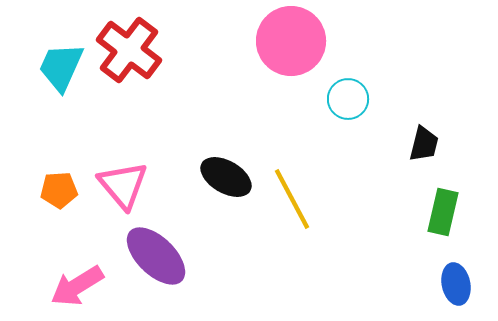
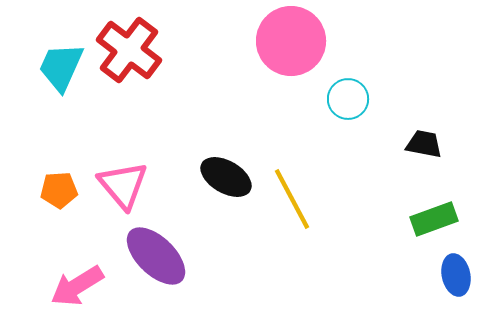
black trapezoid: rotated 93 degrees counterclockwise
green rectangle: moved 9 px left, 7 px down; rotated 57 degrees clockwise
blue ellipse: moved 9 px up
